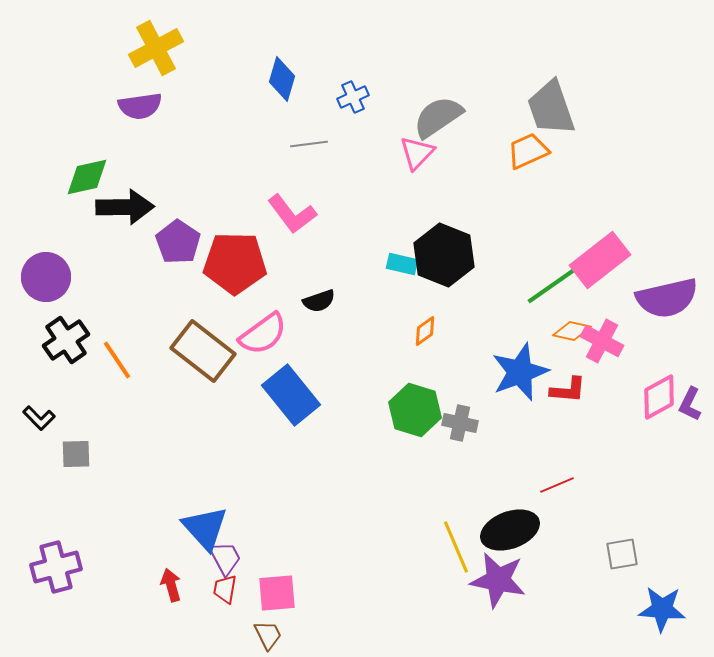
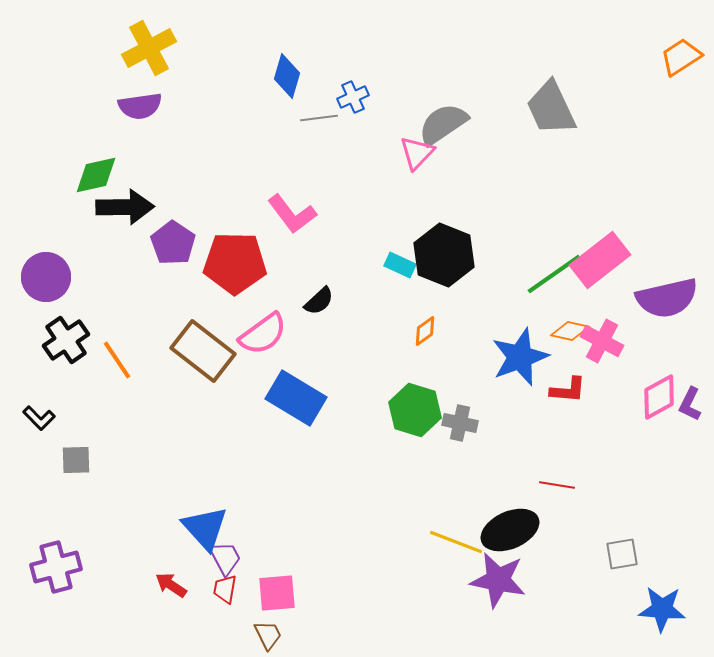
yellow cross at (156, 48): moved 7 px left
blue diamond at (282, 79): moved 5 px right, 3 px up
gray trapezoid at (551, 108): rotated 6 degrees counterclockwise
gray semicircle at (438, 117): moved 5 px right, 7 px down
gray line at (309, 144): moved 10 px right, 26 px up
orange trapezoid at (528, 151): moved 153 px right, 94 px up; rotated 9 degrees counterclockwise
green diamond at (87, 177): moved 9 px right, 2 px up
purple pentagon at (178, 242): moved 5 px left, 1 px down
cyan rectangle at (402, 264): moved 2 px left, 1 px down; rotated 12 degrees clockwise
green line at (554, 284): moved 10 px up
black semicircle at (319, 301): rotated 24 degrees counterclockwise
orange diamond at (572, 331): moved 2 px left
blue star at (520, 372): moved 15 px up
blue rectangle at (291, 395): moved 5 px right, 3 px down; rotated 20 degrees counterclockwise
gray square at (76, 454): moved 6 px down
red line at (557, 485): rotated 32 degrees clockwise
black ellipse at (510, 530): rotated 4 degrees counterclockwise
yellow line at (456, 547): moved 5 px up; rotated 46 degrees counterclockwise
red arrow at (171, 585): rotated 40 degrees counterclockwise
